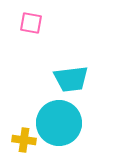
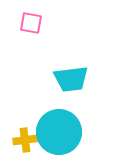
cyan circle: moved 9 px down
yellow cross: moved 1 px right; rotated 15 degrees counterclockwise
